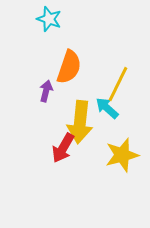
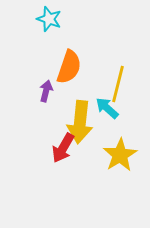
yellow line: rotated 12 degrees counterclockwise
yellow star: moved 2 px left; rotated 16 degrees counterclockwise
